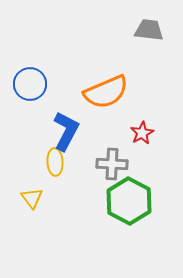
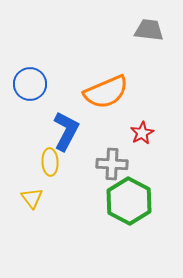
yellow ellipse: moved 5 px left
